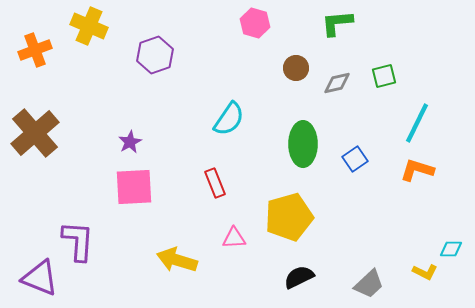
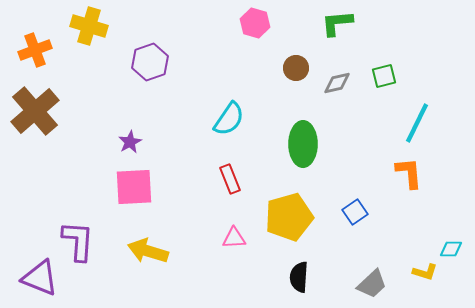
yellow cross: rotated 6 degrees counterclockwise
purple hexagon: moved 5 px left, 7 px down
brown cross: moved 22 px up
blue square: moved 53 px down
orange L-shape: moved 8 px left, 3 px down; rotated 68 degrees clockwise
red rectangle: moved 15 px right, 4 px up
yellow arrow: moved 29 px left, 9 px up
yellow L-shape: rotated 10 degrees counterclockwise
black semicircle: rotated 60 degrees counterclockwise
gray trapezoid: moved 3 px right
